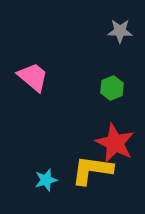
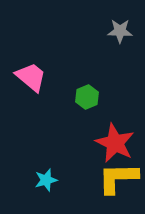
pink trapezoid: moved 2 px left
green hexagon: moved 25 px left, 9 px down
yellow L-shape: moved 26 px right, 8 px down; rotated 9 degrees counterclockwise
